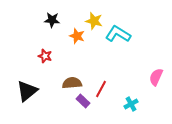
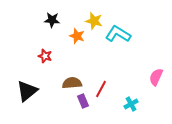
purple rectangle: rotated 24 degrees clockwise
